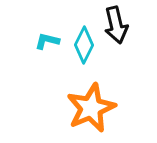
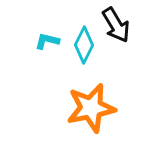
black arrow: rotated 18 degrees counterclockwise
orange star: rotated 12 degrees clockwise
